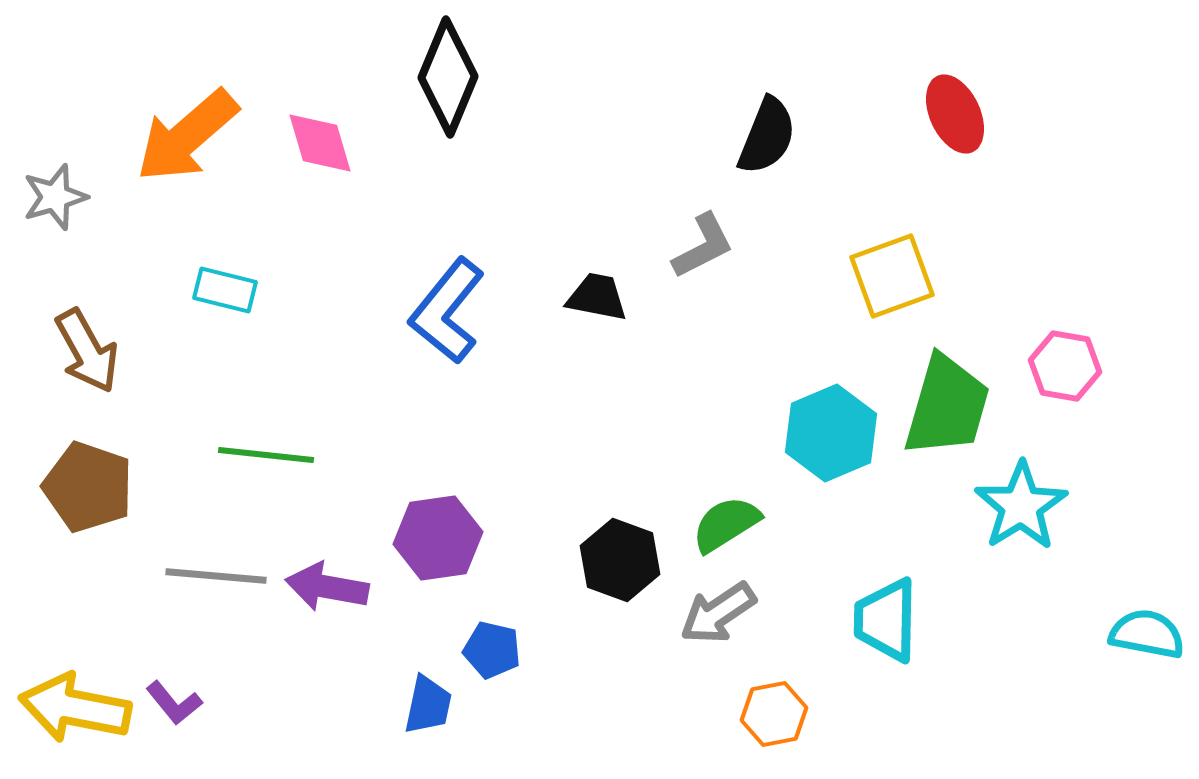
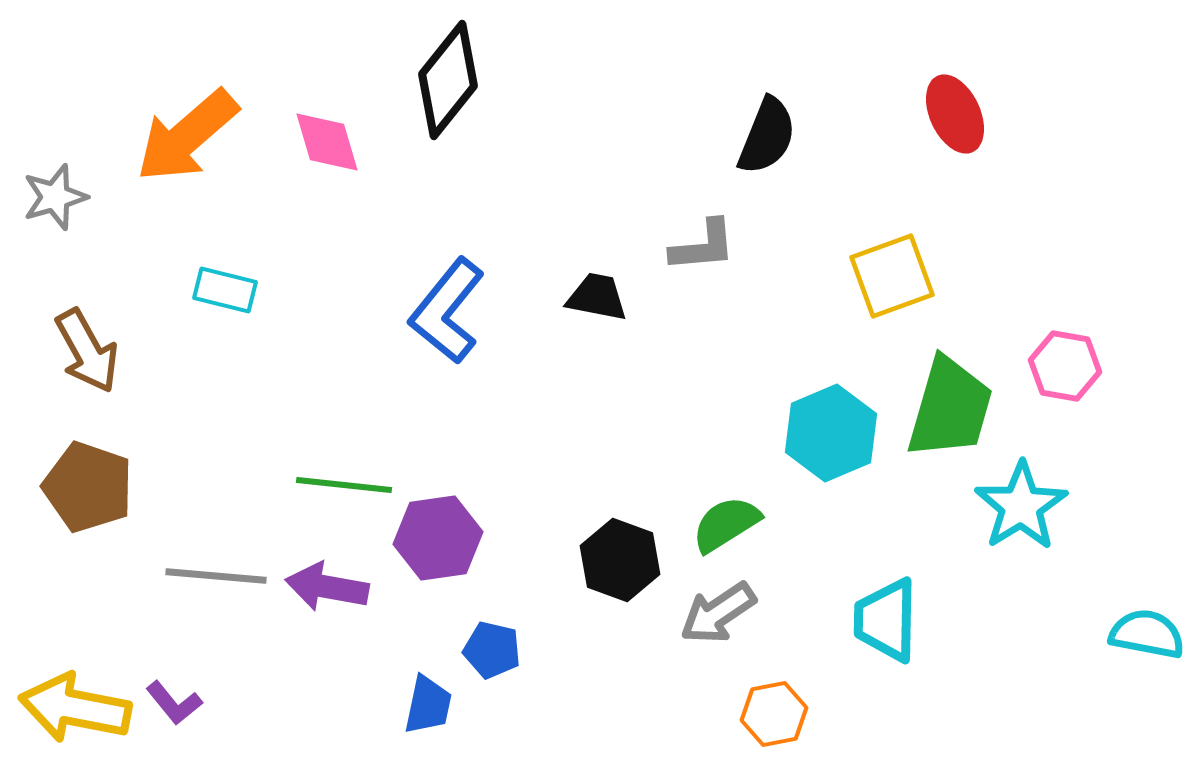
black diamond: moved 3 px down; rotated 16 degrees clockwise
pink diamond: moved 7 px right, 1 px up
gray L-shape: rotated 22 degrees clockwise
green trapezoid: moved 3 px right, 2 px down
green line: moved 78 px right, 30 px down
